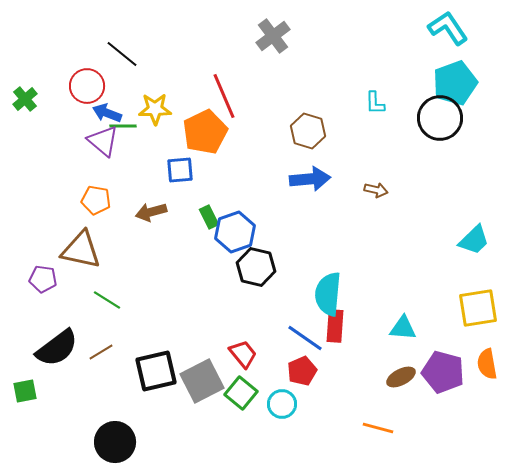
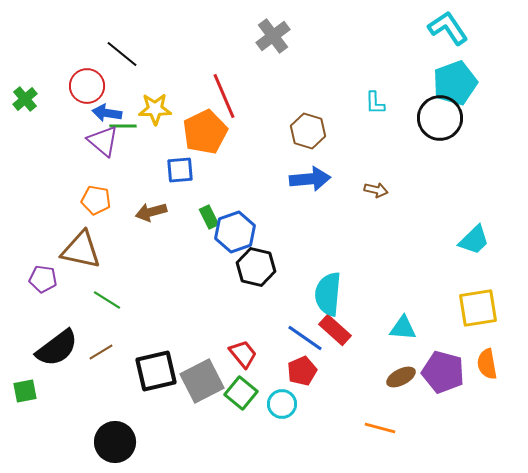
blue arrow at (107, 113): rotated 12 degrees counterclockwise
red rectangle at (335, 326): moved 4 px down; rotated 52 degrees counterclockwise
orange line at (378, 428): moved 2 px right
